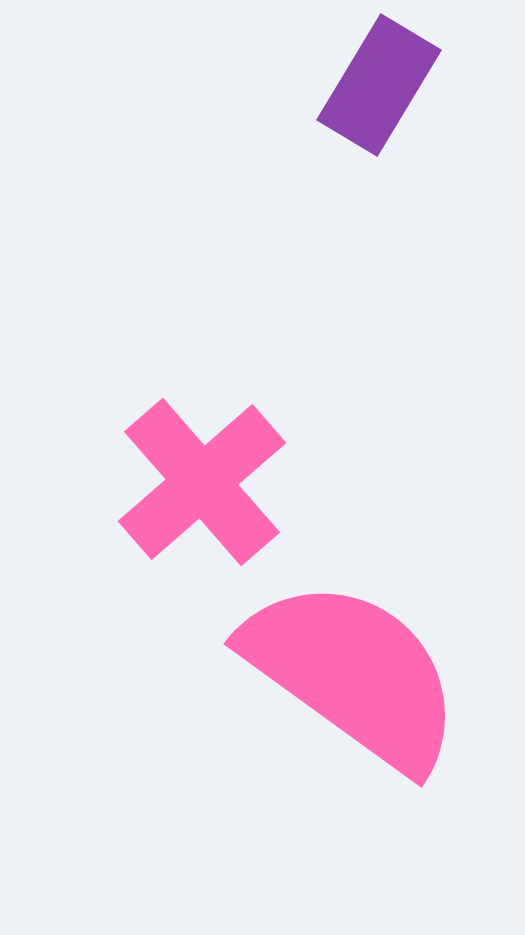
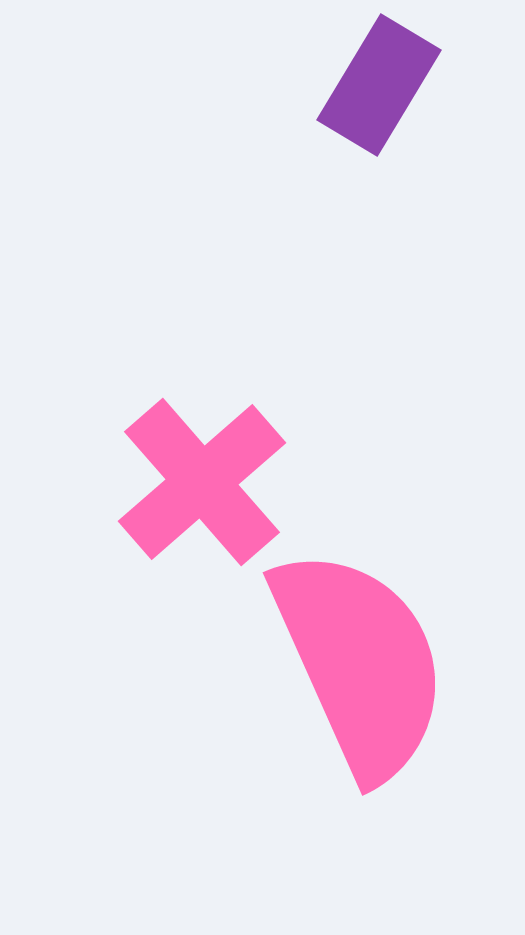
pink semicircle: moved 7 px right, 11 px up; rotated 30 degrees clockwise
